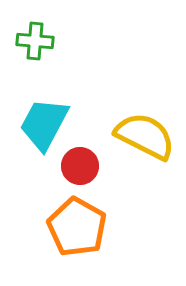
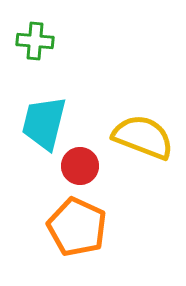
cyan trapezoid: moved 1 px up; rotated 14 degrees counterclockwise
yellow semicircle: moved 2 px left, 1 px down; rotated 6 degrees counterclockwise
orange pentagon: rotated 4 degrees counterclockwise
